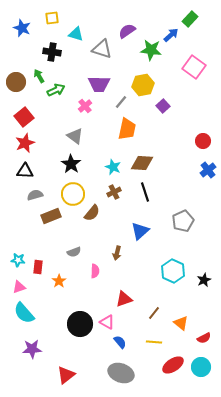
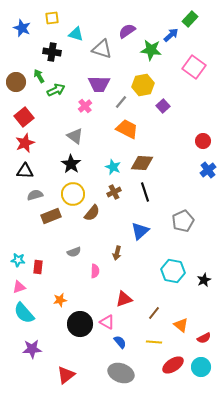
orange trapezoid at (127, 129): rotated 75 degrees counterclockwise
cyan hexagon at (173, 271): rotated 15 degrees counterclockwise
orange star at (59, 281): moved 1 px right, 19 px down; rotated 24 degrees clockwise
orange triangle at (181, 323): moved 2 px down
